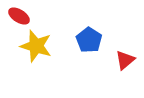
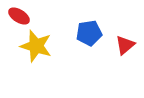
blue pentagon: moved 7 px up; rotated 30 degrees clockwise
red triangle: moved 15 px up
